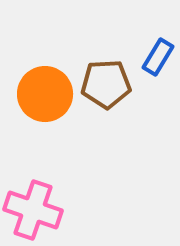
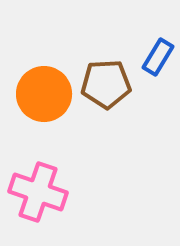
orange circle: moved 1 px left
pink cross: moved 5 px right, 18 px up
